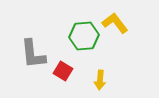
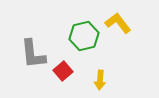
yellow L-shape: moved 3 px right
green hexagon: rotated 8 degrees counterclockwise
red square: rotated 18 degrees clockwise
